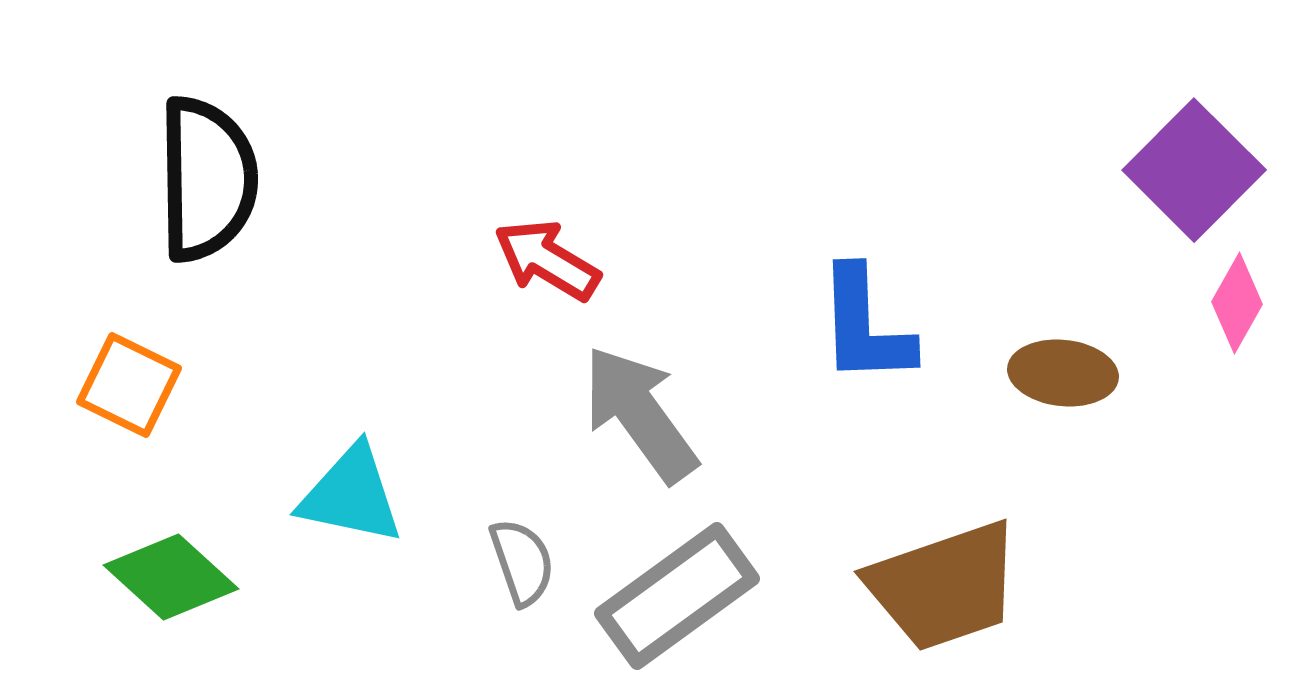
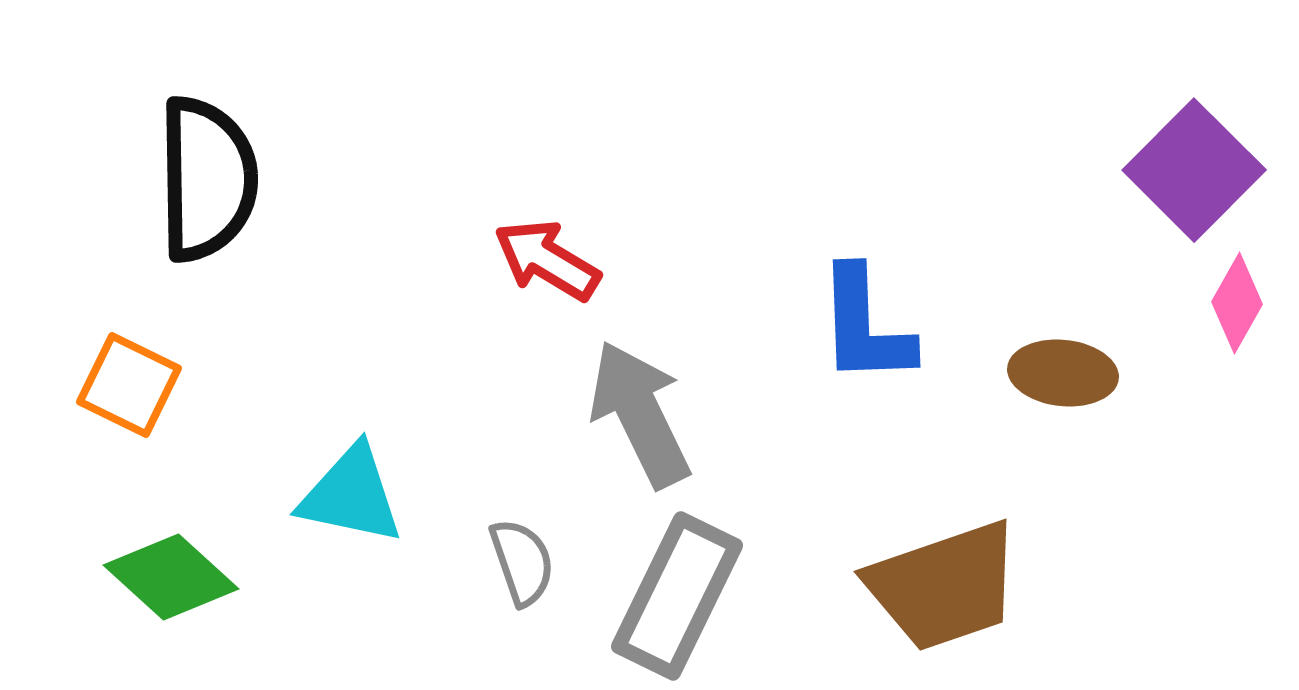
gray arrow: rotated 10 degrees clockwise
gray rectangle: rotated 28 degrees counterclockwise
